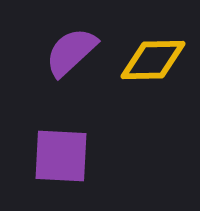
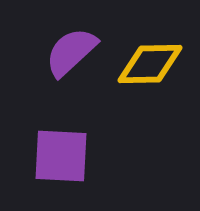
yellow diamond: moved 3 px left, 4 px down
